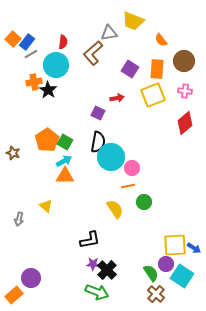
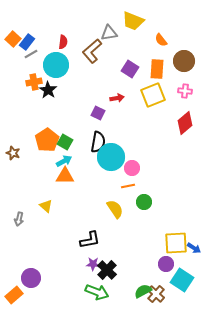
brown L-shape at (93, 53): moved 1 px left, 2 px up
yellow square at (175, 245): moved 1 px right, 2 px up
green semicircle at (151, 273): moved 8 px left, 18 px down; rotated 84 degrees counterclockwise
cyan square at (182, 276): moved 4 px down
